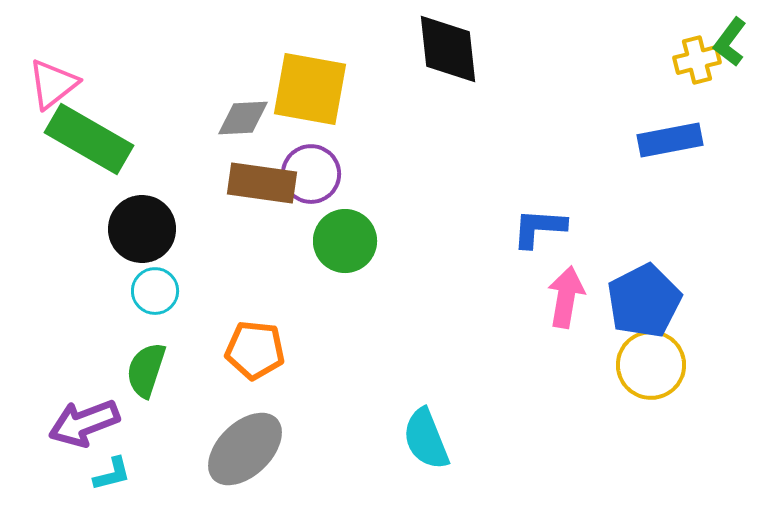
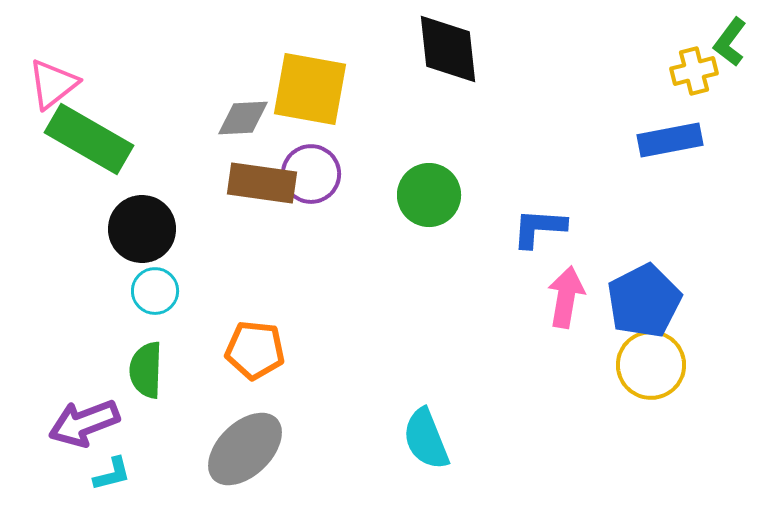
yellow cross: moved 3 px left, 11 px down
green circle: moved 84 px right, 46 px up
green semicircle: rotated 16 degrees counterclockwise
